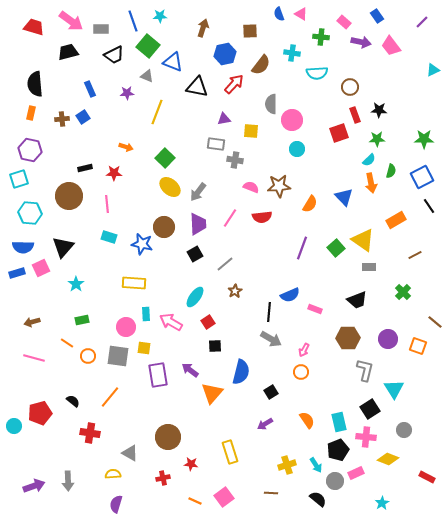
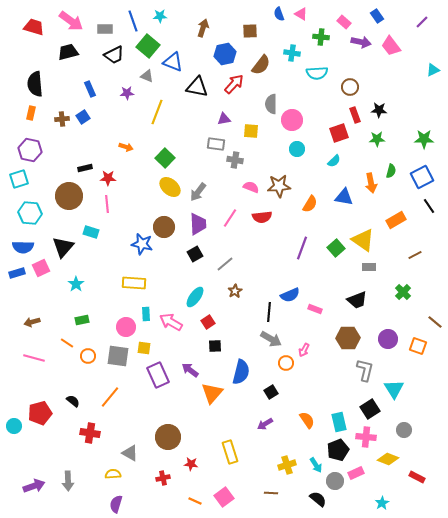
gray rectangle at (101, 29): moved 4 px right
cyan semicircle at (369, 160): moved 35 px left, 1 px down
red star at (114, 173): moved 6 px left, 5 px down
blue triangle at (344, 197): rotated 36 degrees counterclockwise
cyan rectangle at (109, 237): moved 18 px left, 5 px up
orange circle at (301, 372): moved 15 px left, 9 px up
purple rectangle at (158, 375): rotated 15 degrees counterclockwise
red rectangle at (427, 477): moved 10 px left
